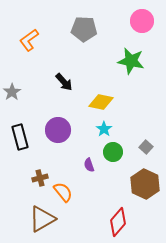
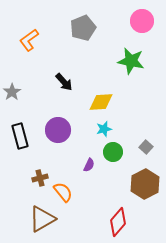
gray pentagon: moved 1 px left, 1 px up; rotated 25 degrees counterclockwise
yellow diamond: rotated 15 degrees counterclockwise
cyan star: rotated 21 degrees clockwise
black rectangle: moved 1 px up
purple semicircle: rotated 136 degrees counterclockwise
brown hexagon: rotated 8 degrees clockwise
